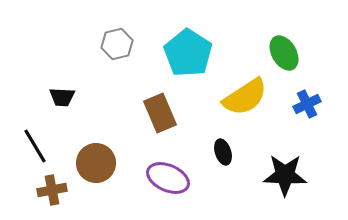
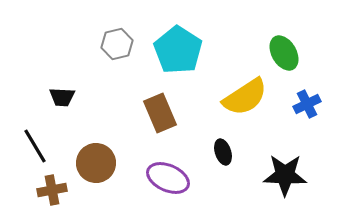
cyan pentagon: moved 10 px left, 3 px up
